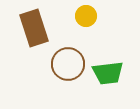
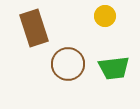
yellow circle: moved 19 px right
green trapezoid: moved 6 px right, 5 px up
